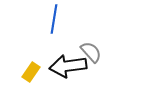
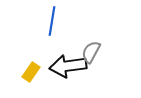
blue line: moved 2 px left, 2 px down
gray semicircle: rotated 110 degrees counterclockwise
